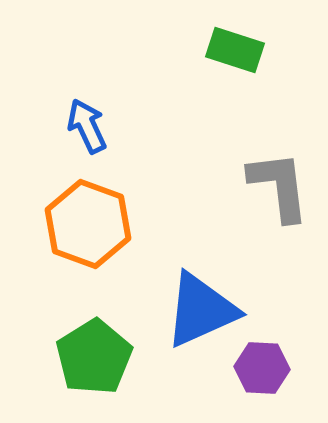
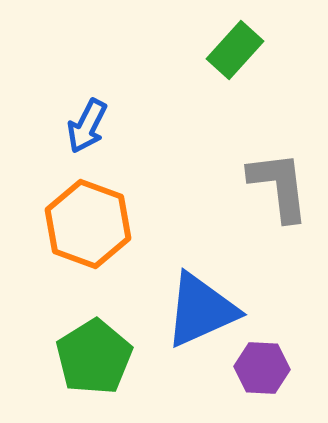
green rectangle: rotated 66 degrees counterclockwise
blue arrow: rotated 128 degrees counterclockwise
